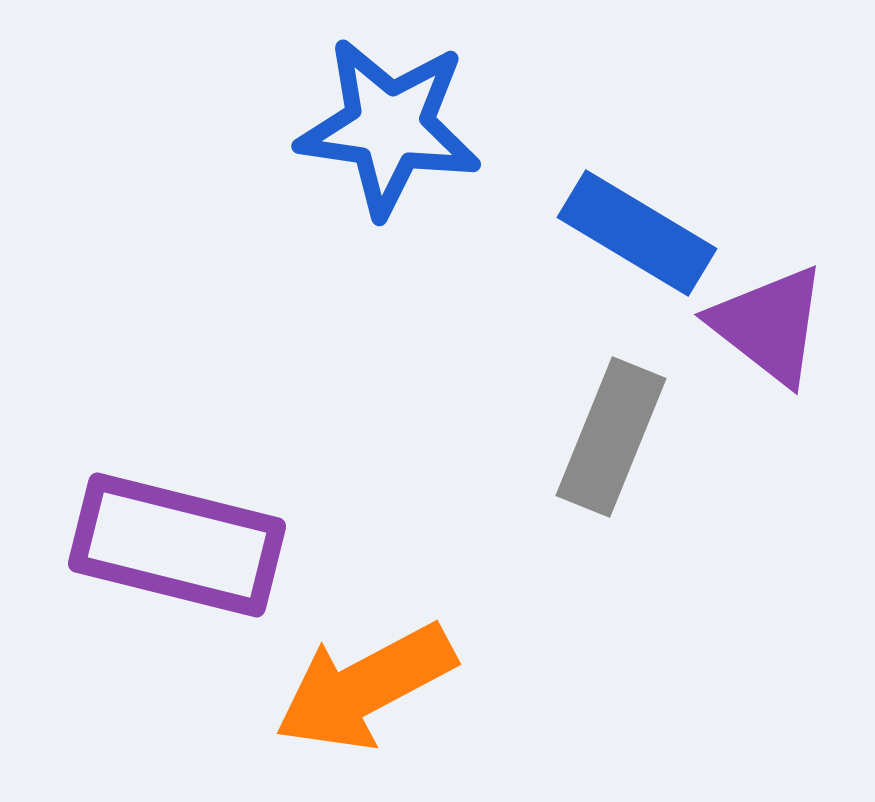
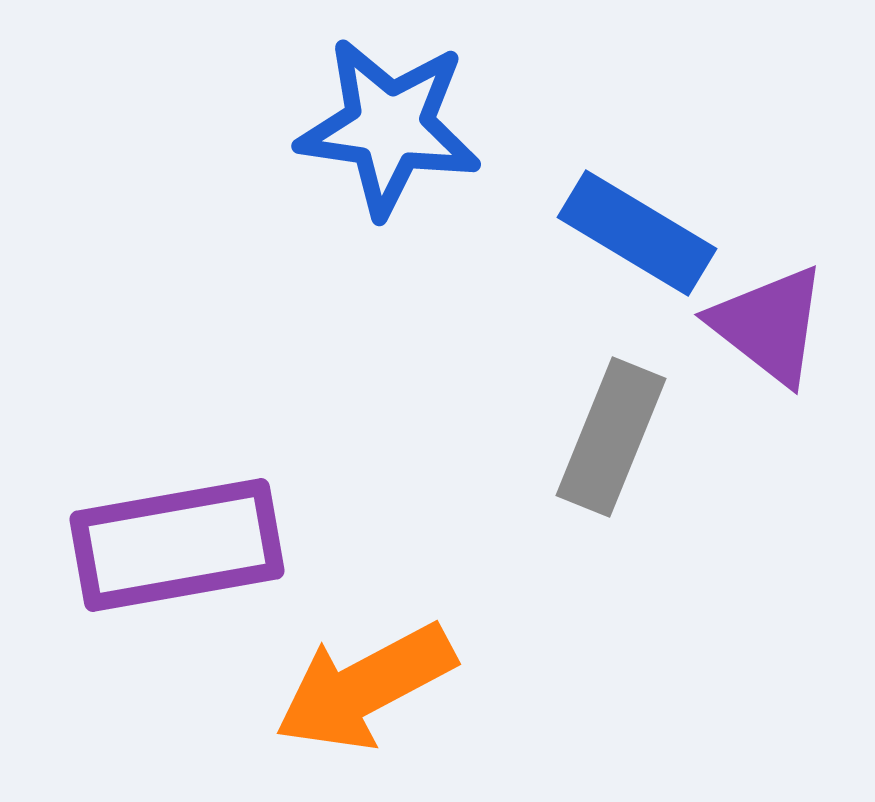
purple rectangle: rotated 24 degrees counterclockwise
